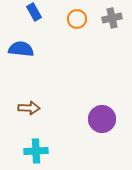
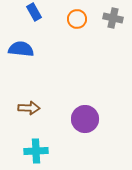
gray cross: moved 1 px right; rotated 24 degrees clockwise
purple circle: moved 17 px left
